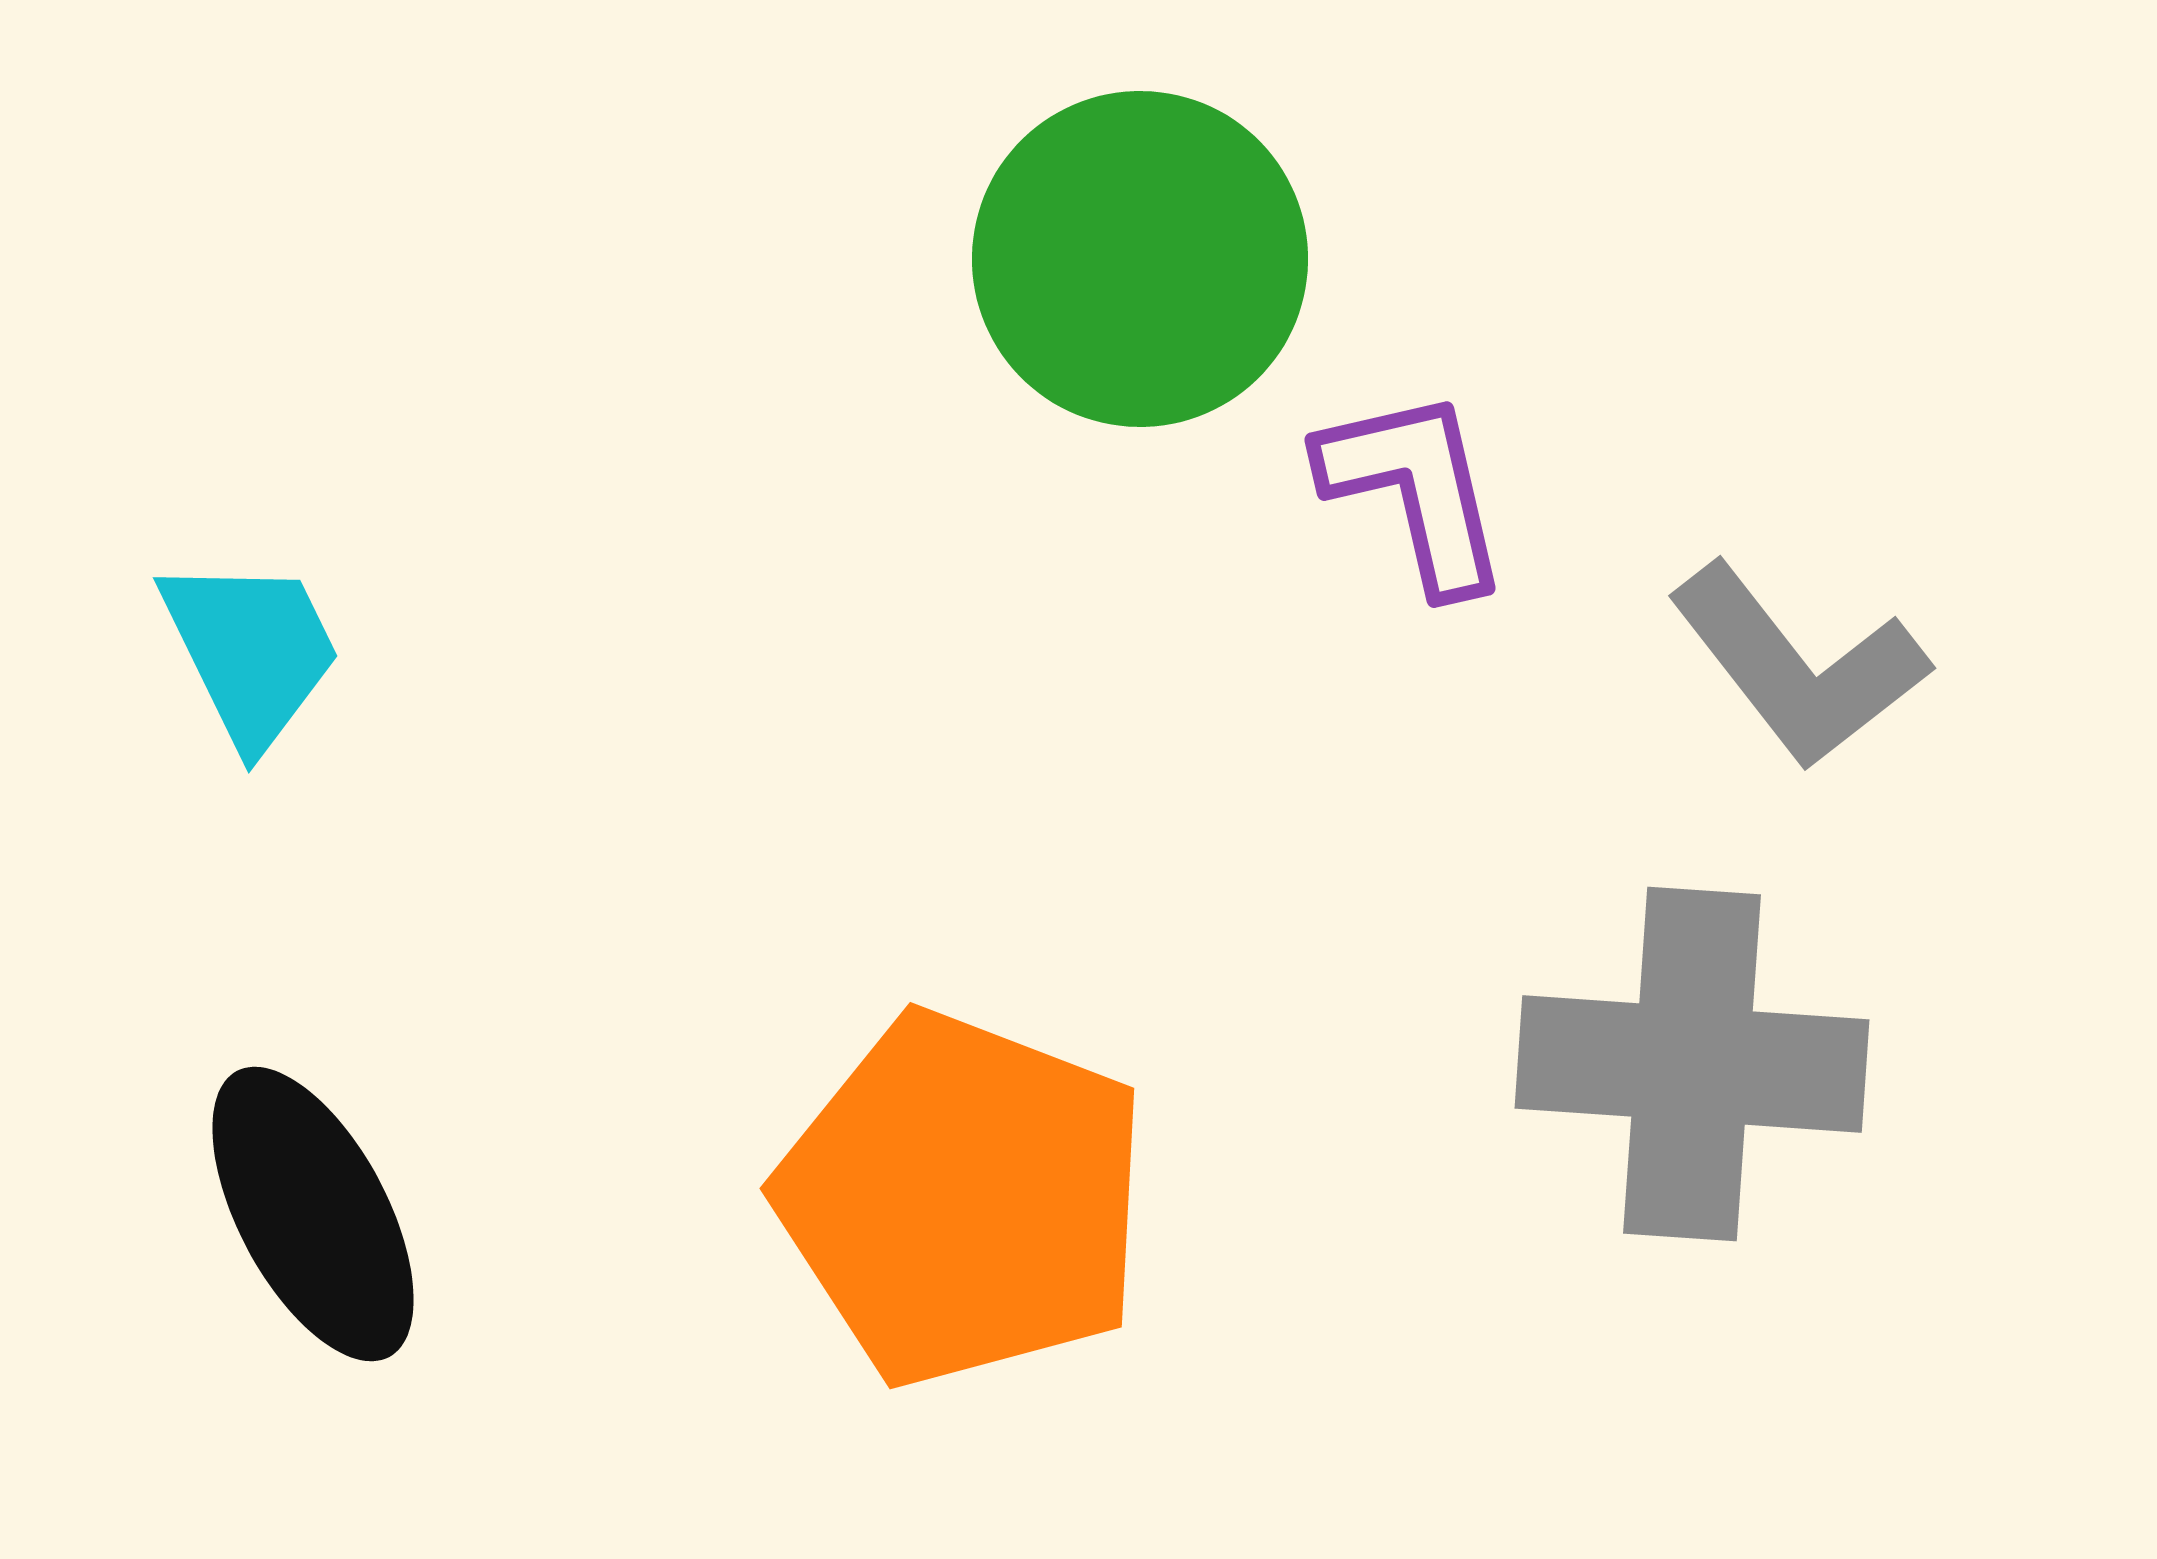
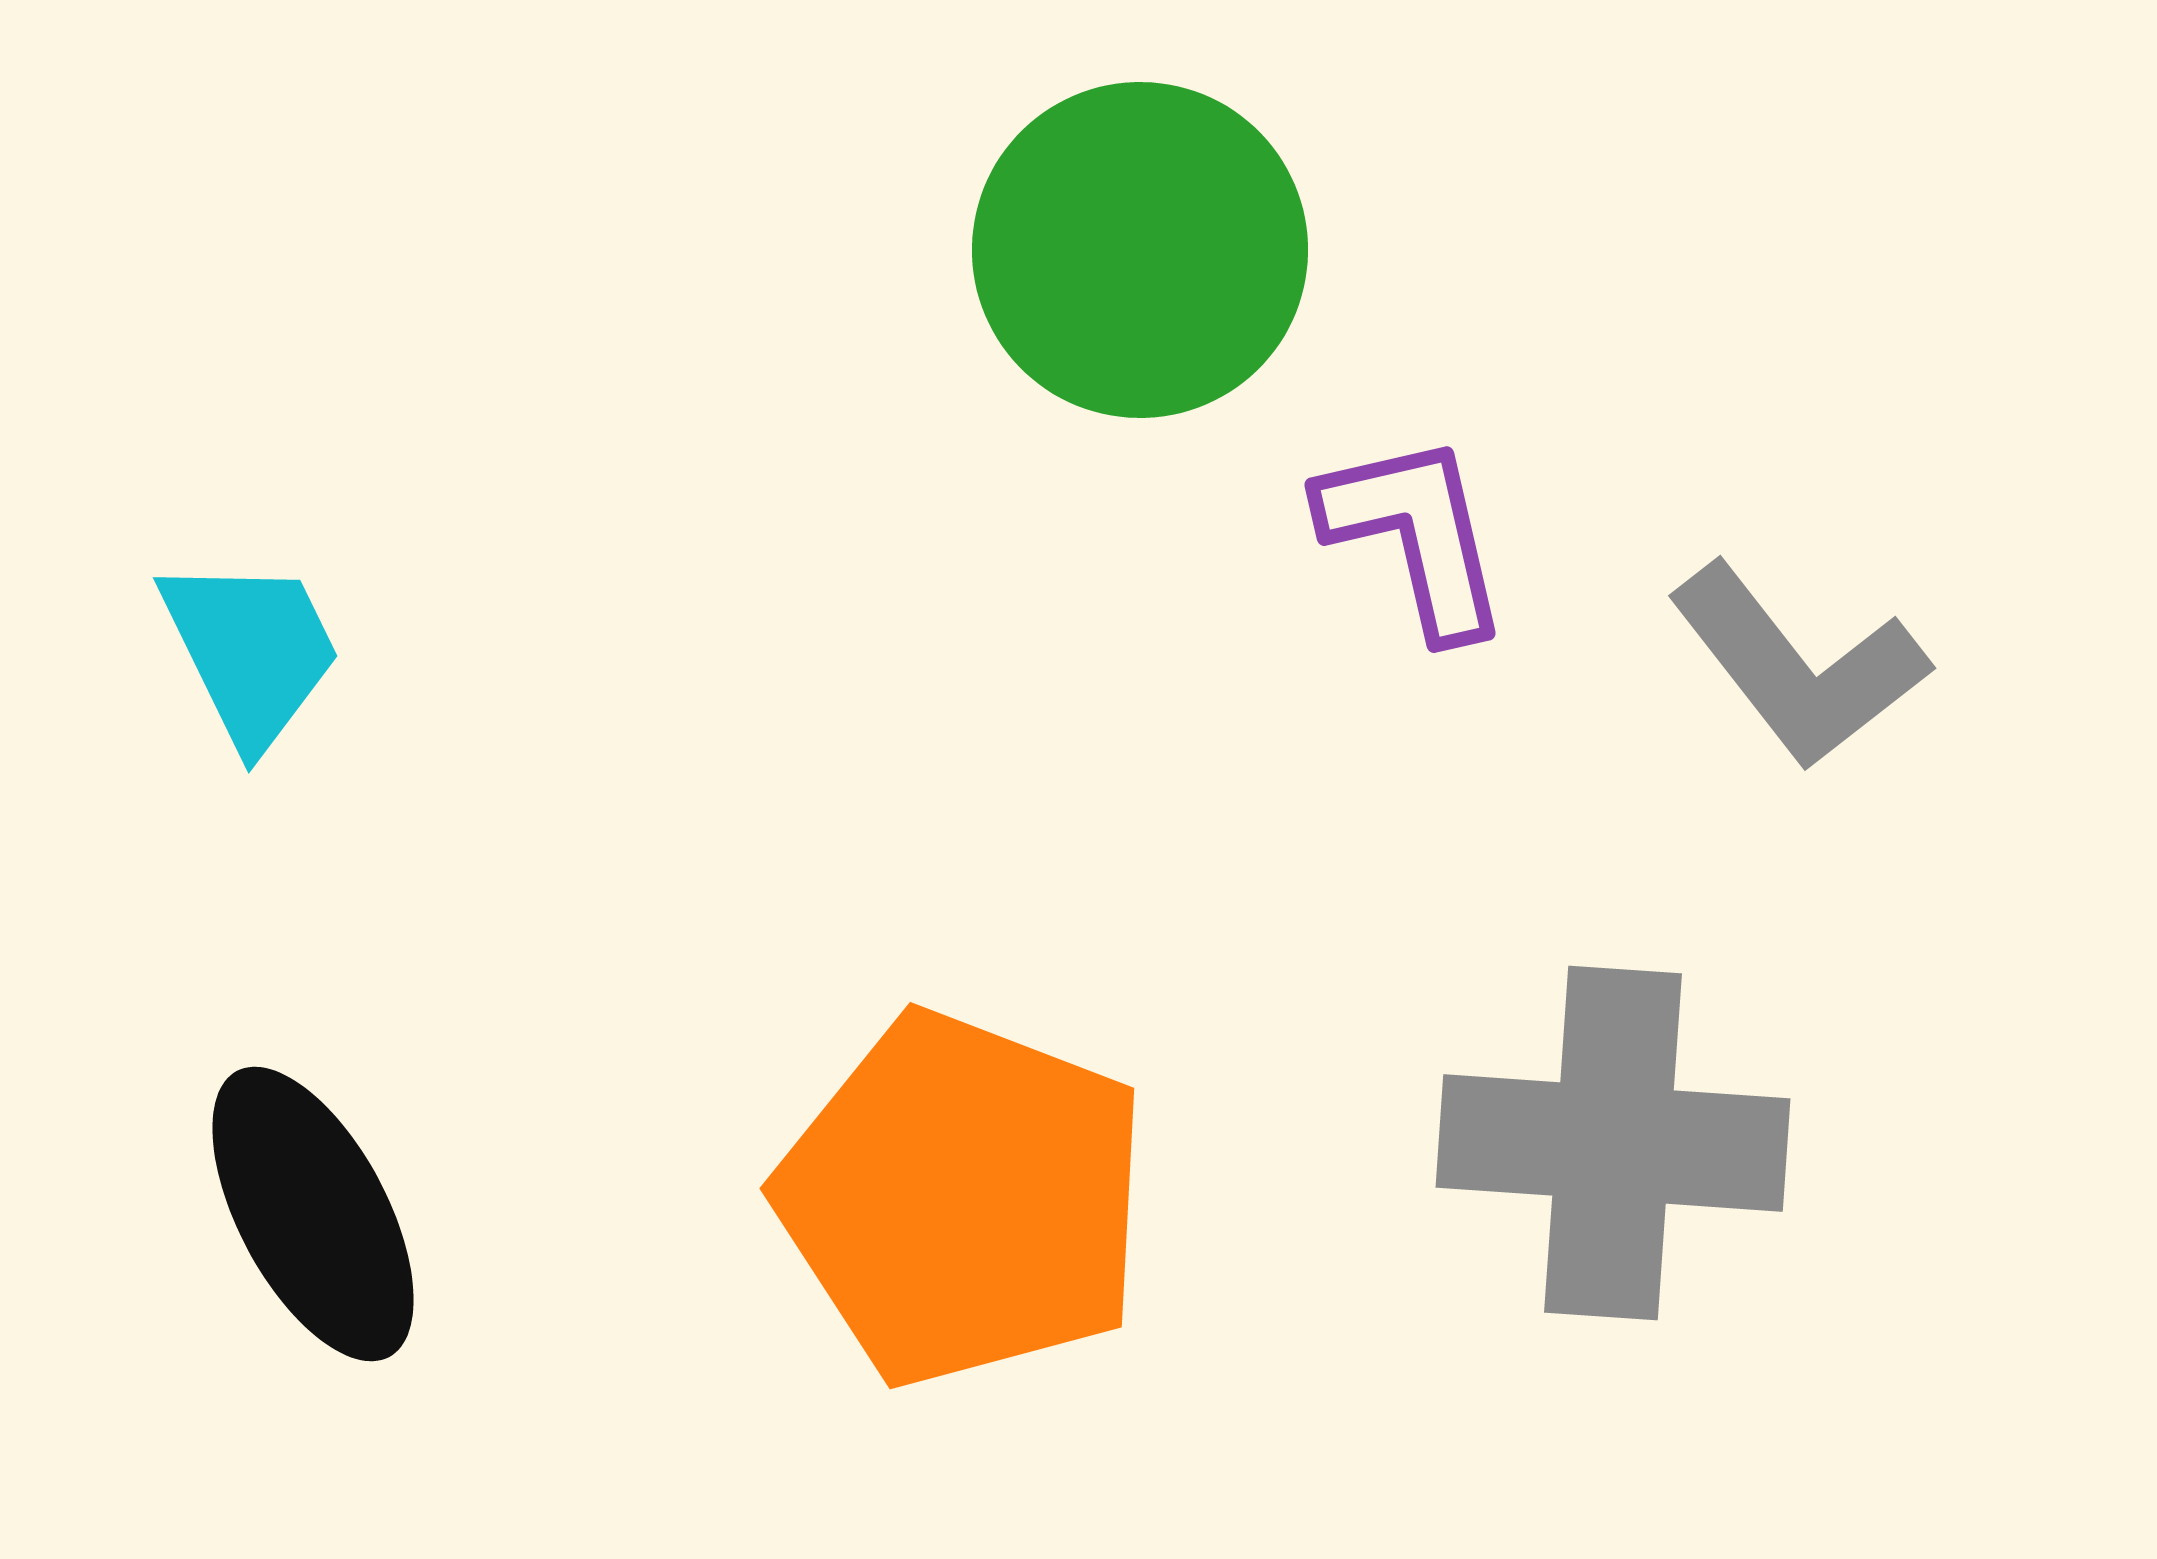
green circle: moved 9 px up
purple L-shape: moved 45 px down
gray cross: moved 79 px left, 79 px down
